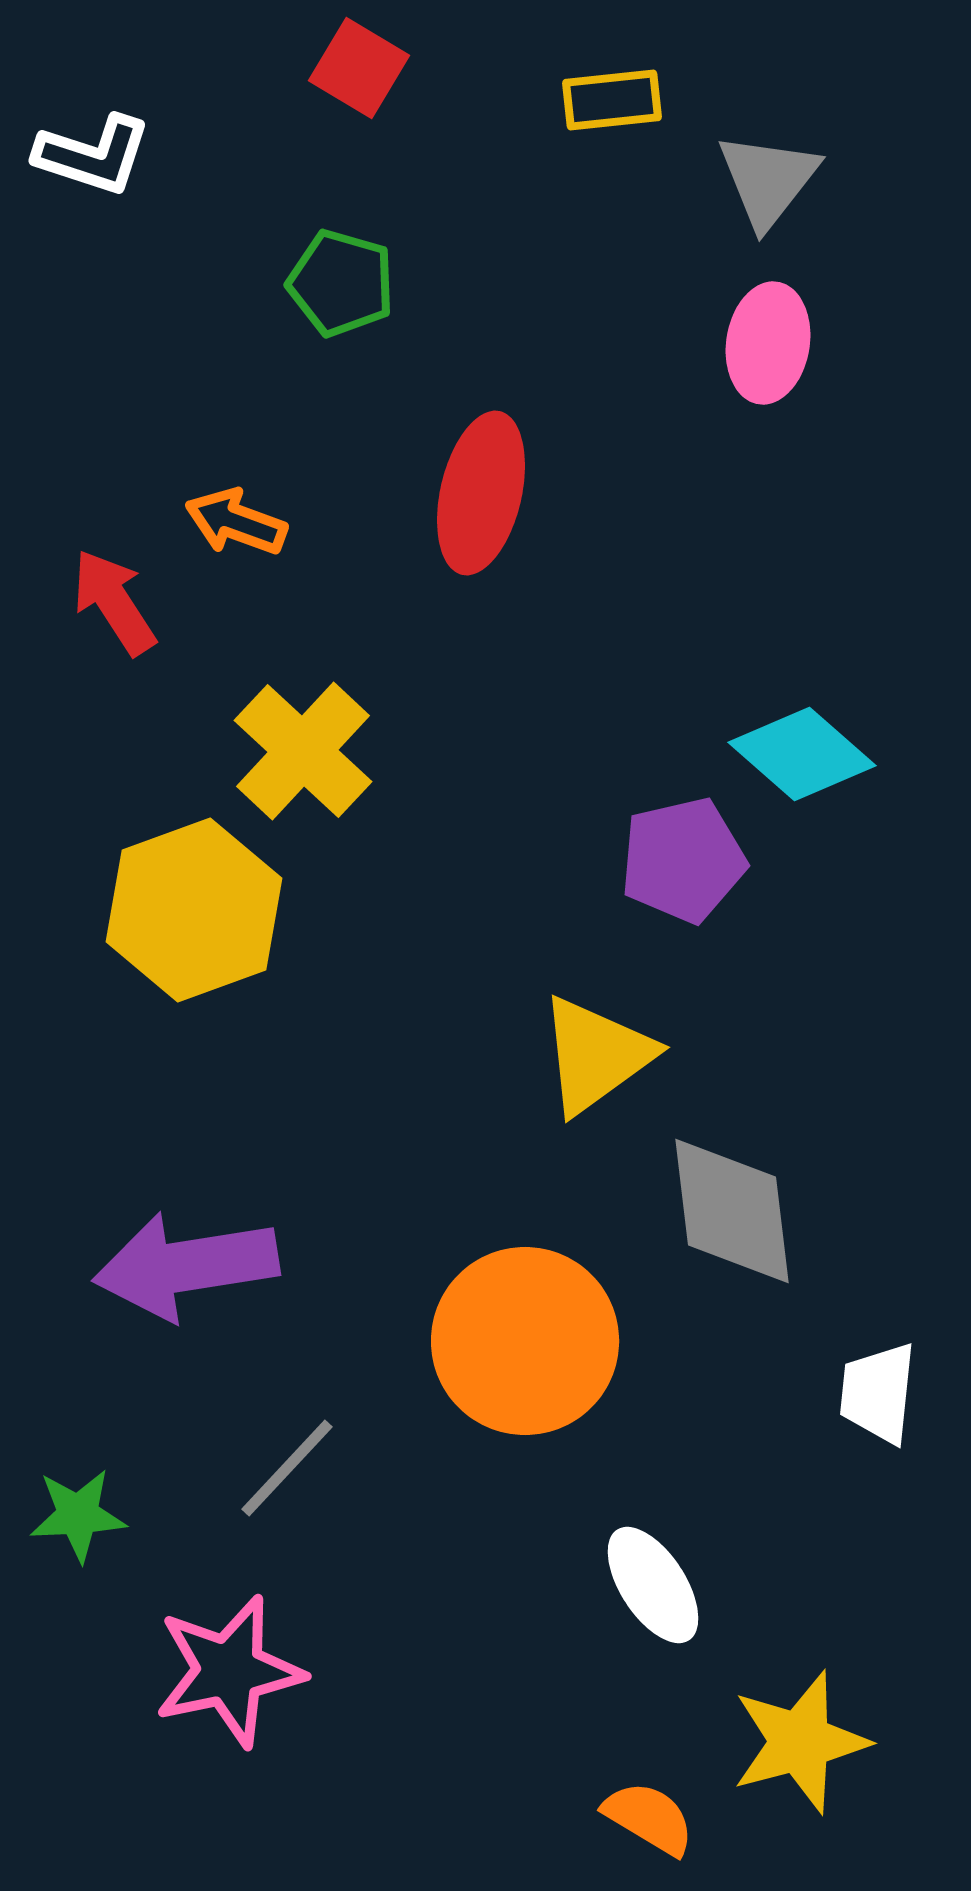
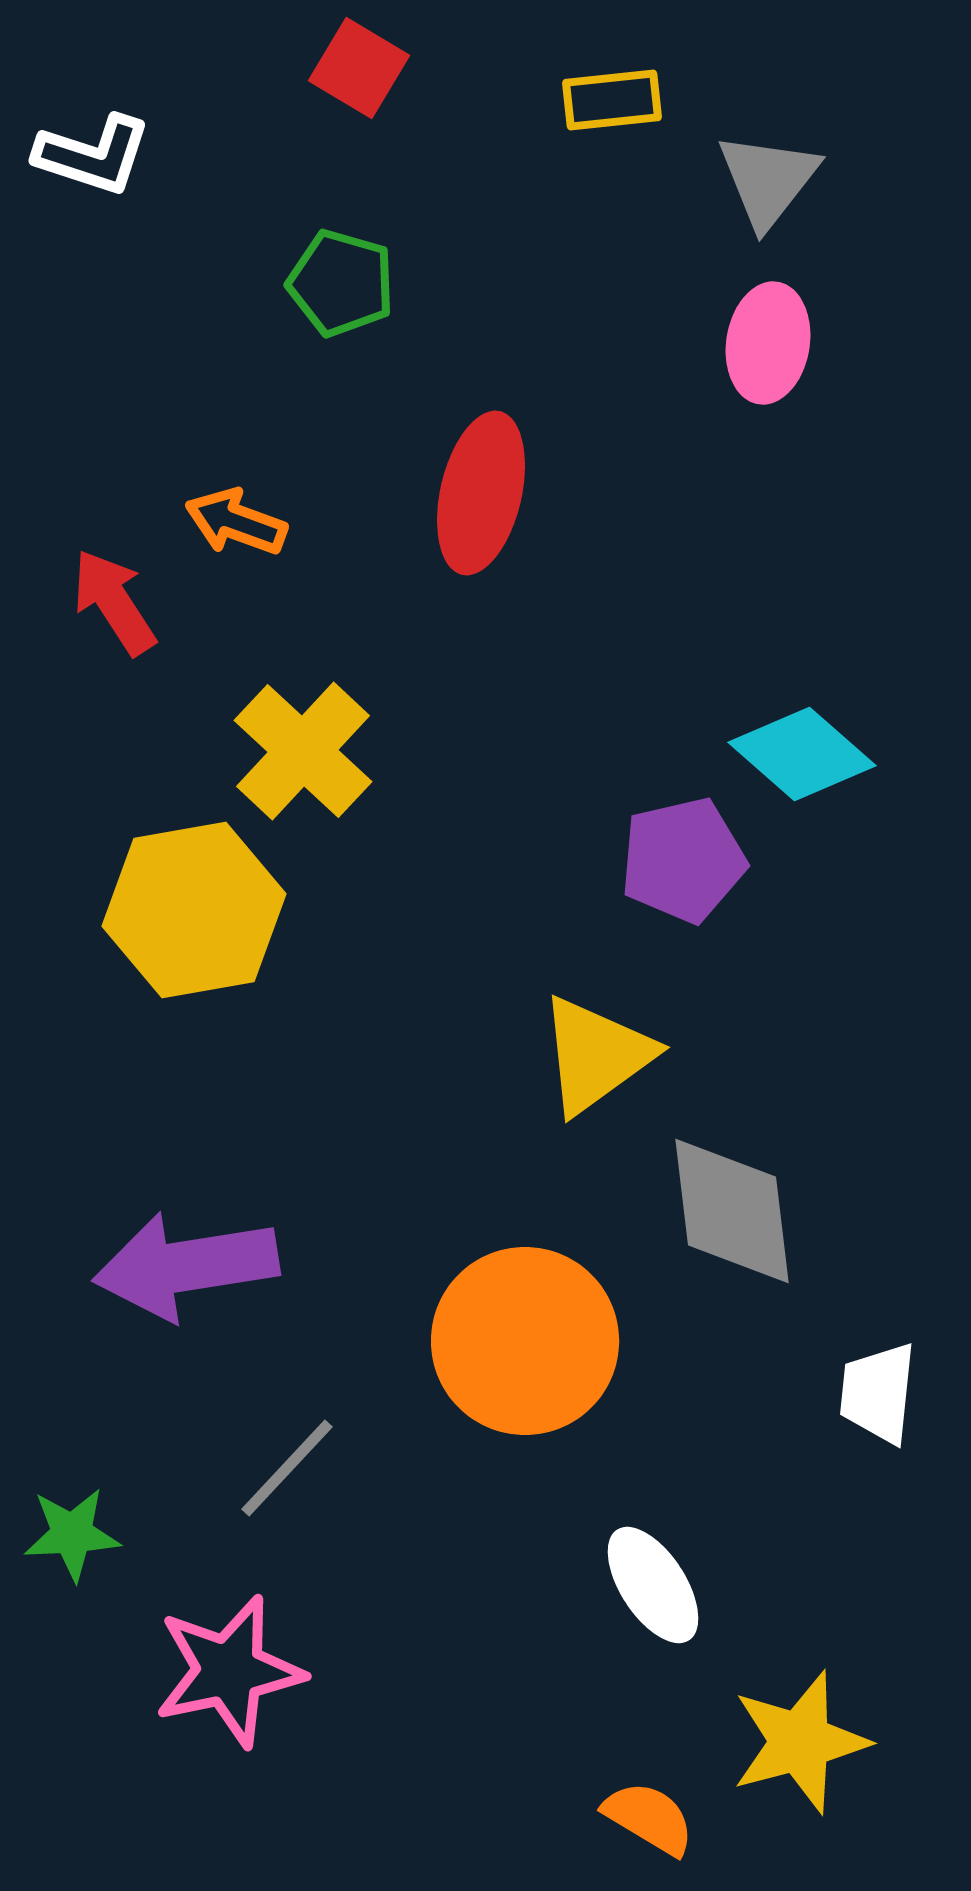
yellow hexagon: rotated 10 degrees clockwise
green star: moved 6 px left, 19 px down
